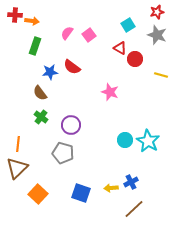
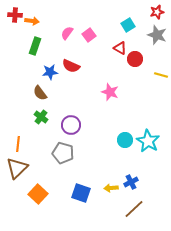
red semicircle: moved 1 px left, 1 px up; rotated 12 degrees counterclockwise
